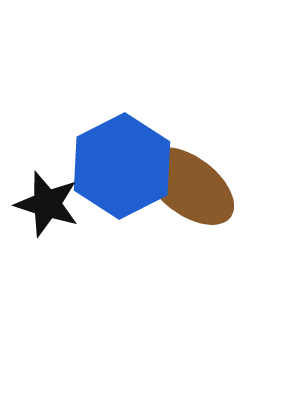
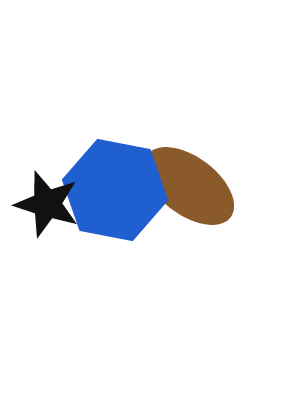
blue hexagon: moved 7 px left, 24 px down; rotated 22 degrees counterclockwise
